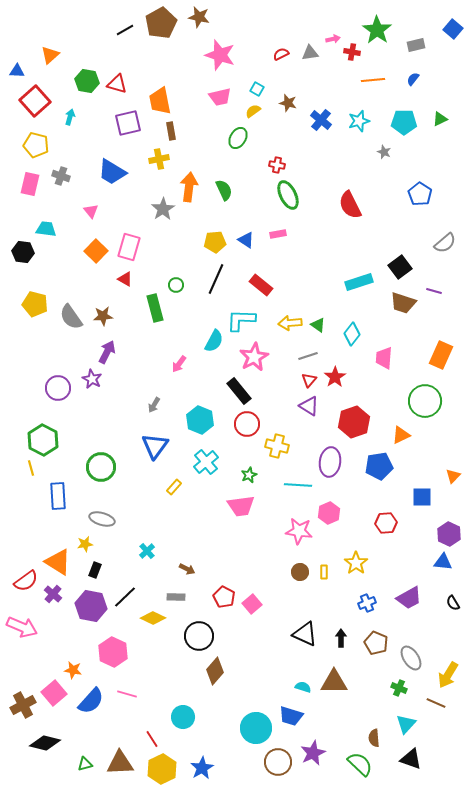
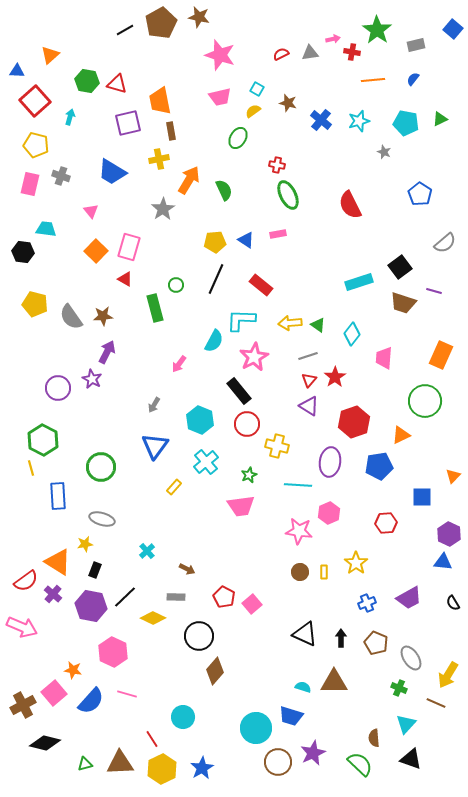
cyan pentagon at (404, 122): moved 2 px right, 1 px down; rotated 10 degrees clockwise
orange arrow at (189, 187): moved 7 px up; rotated 24 degrees clockwise
